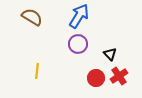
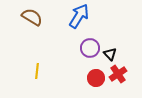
purple circle: moved 12 px right, 4 px down
red cross: moved 1 px left, 2 px up
